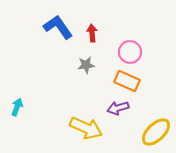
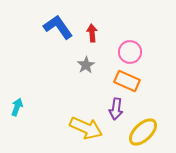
gray star: rotated 24 degrees counterclockwise
purple arrow: moved 2 px left, 1 px down; rotated 65 degrees counterclockwise
yellow ellipse: moved 13 px left
